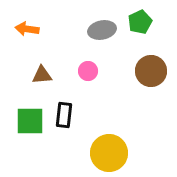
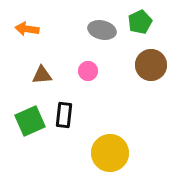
gray ellipse: rotated 24 degrees clockwise
brown circle: moved 6 px up
green square: rotated 24 degrees counterclockwise
yellow circle: moved 1 px right
